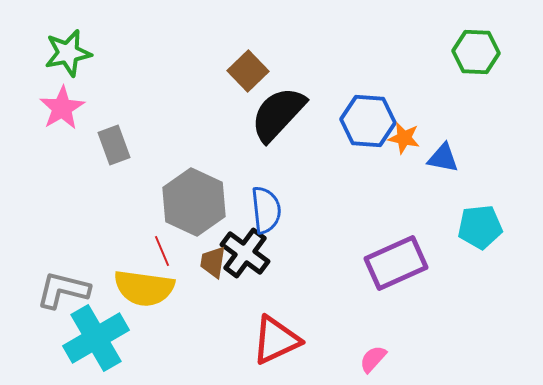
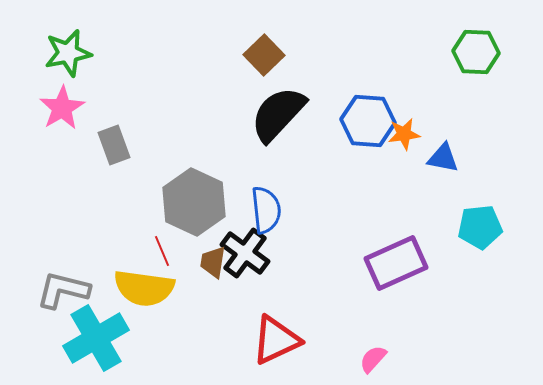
brown square: moved 16 px right, 16 px up
orange star: moved 4 px up; rotated 20 degrees counterclockwise
